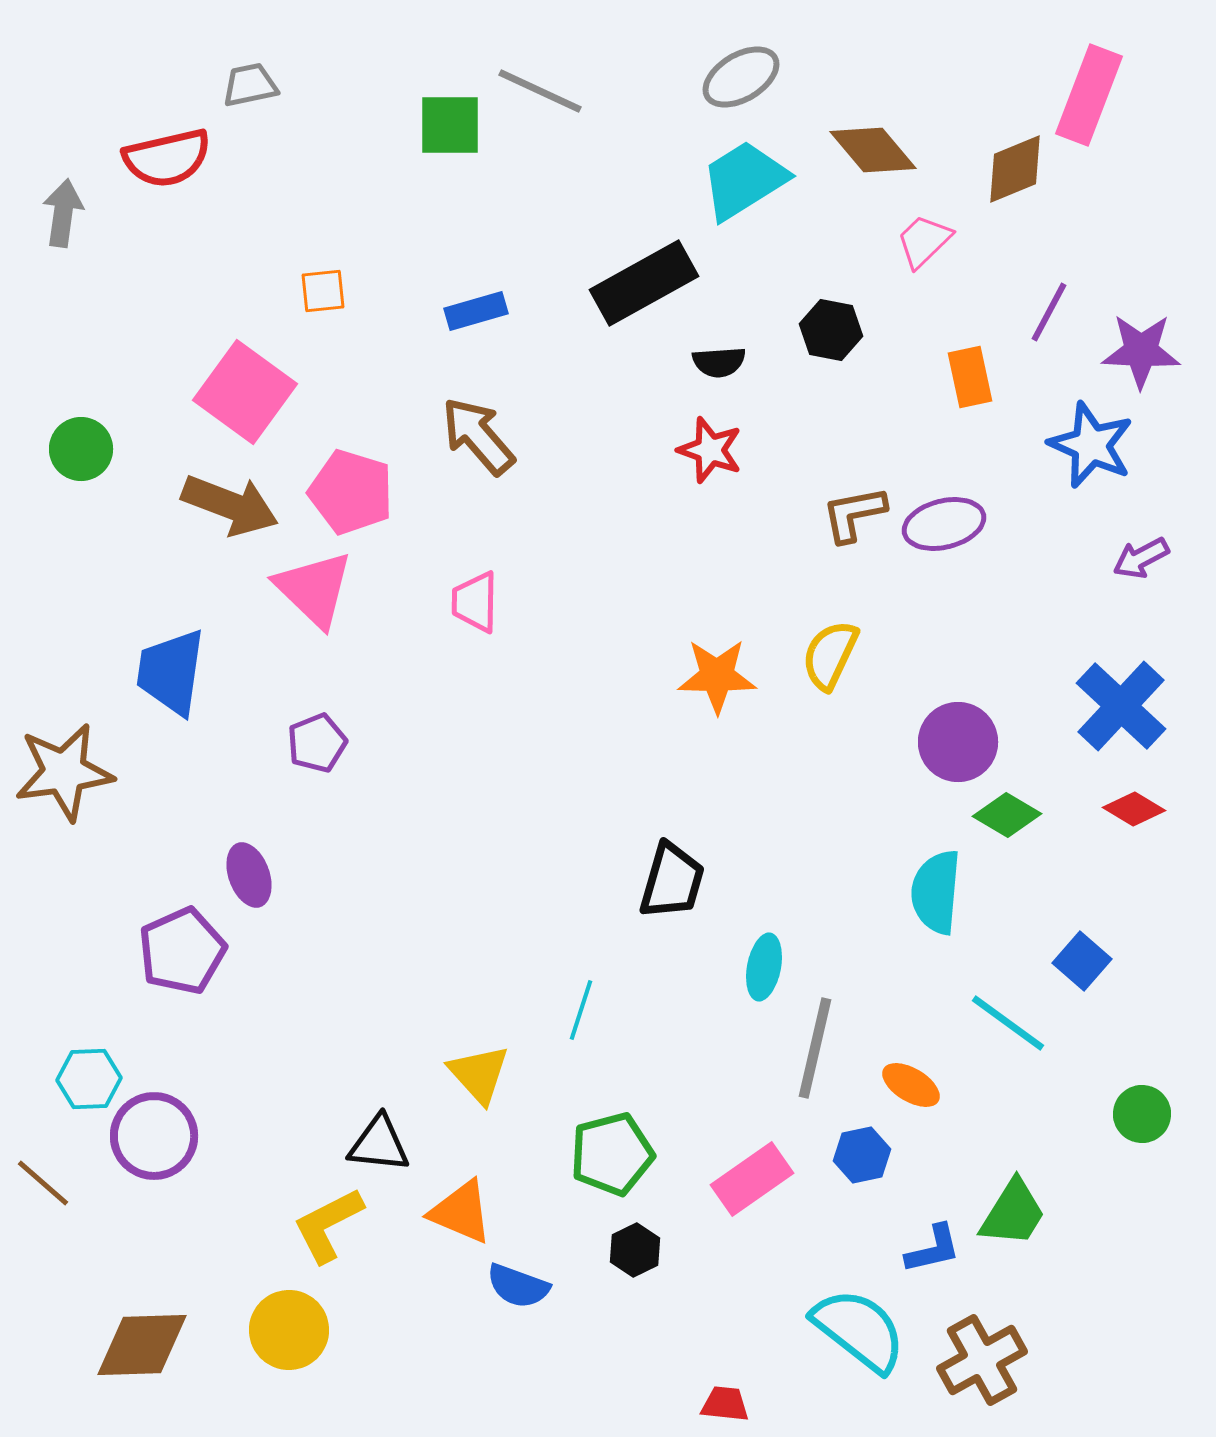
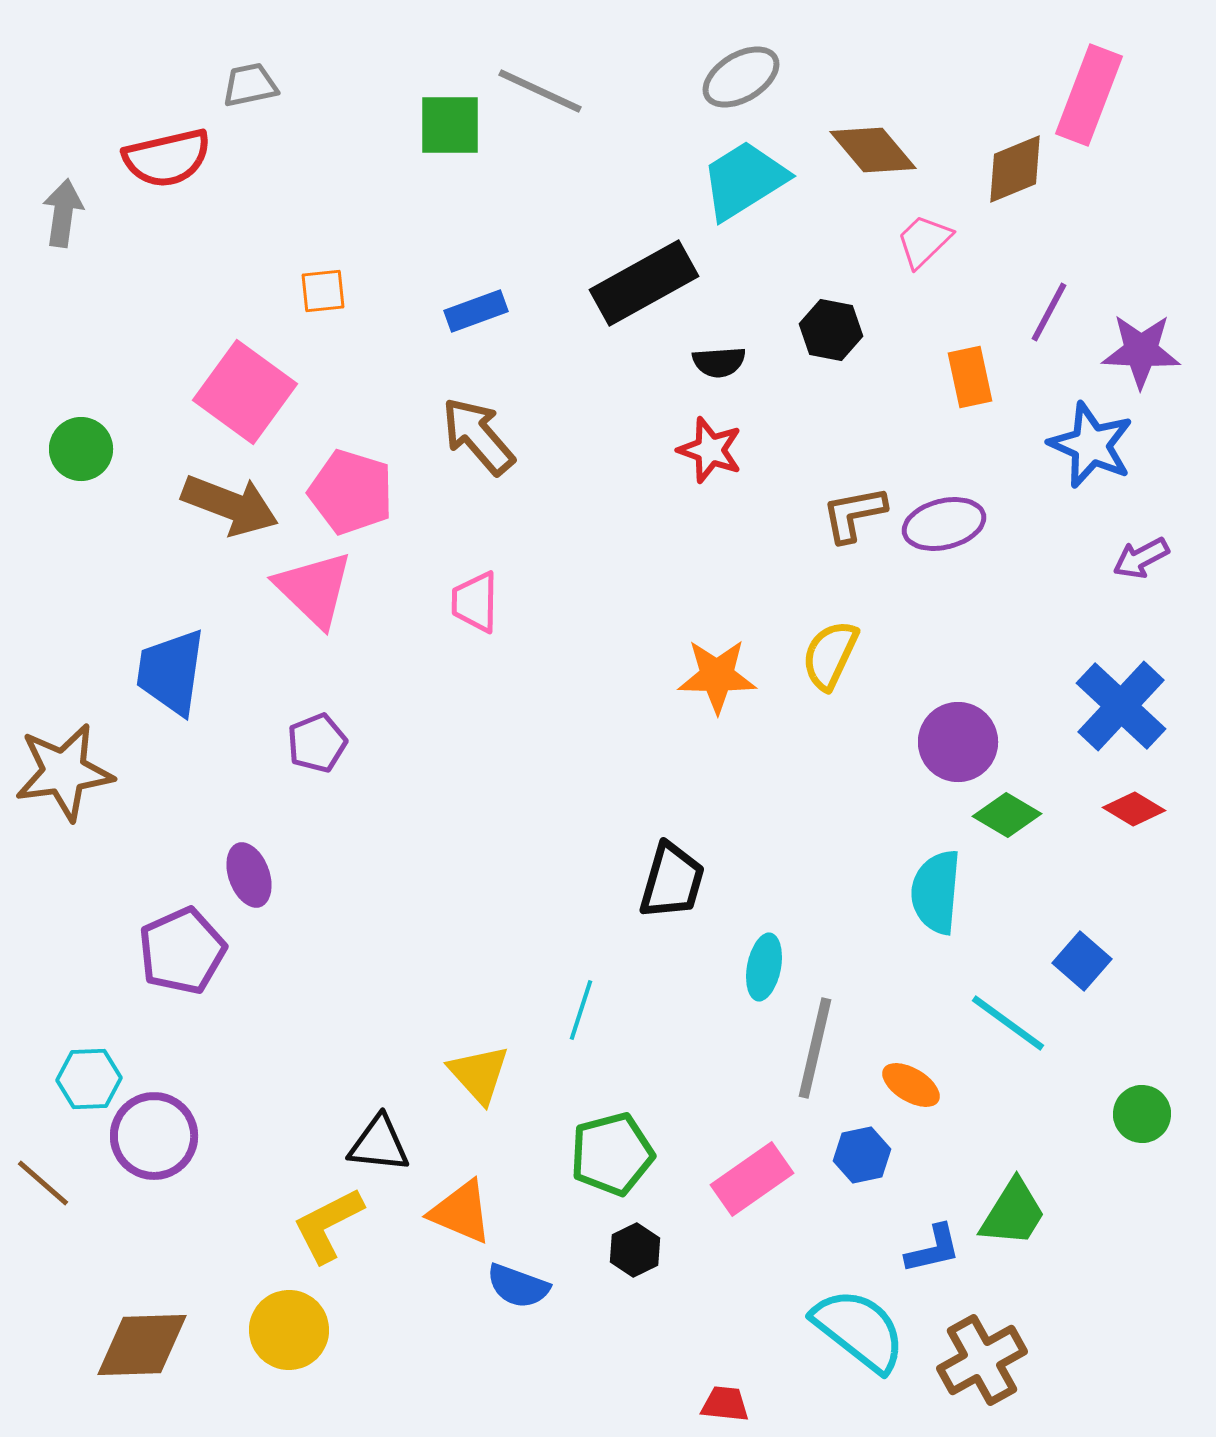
blue rectangle at (476, 311): rotated 4 degrees counterclockwise
